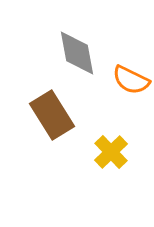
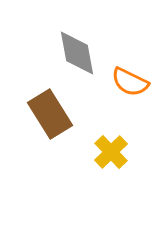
orange semicircle: moved 1 px left, 2 px down
brown rectangle: moved 2 px left, 1 px up
